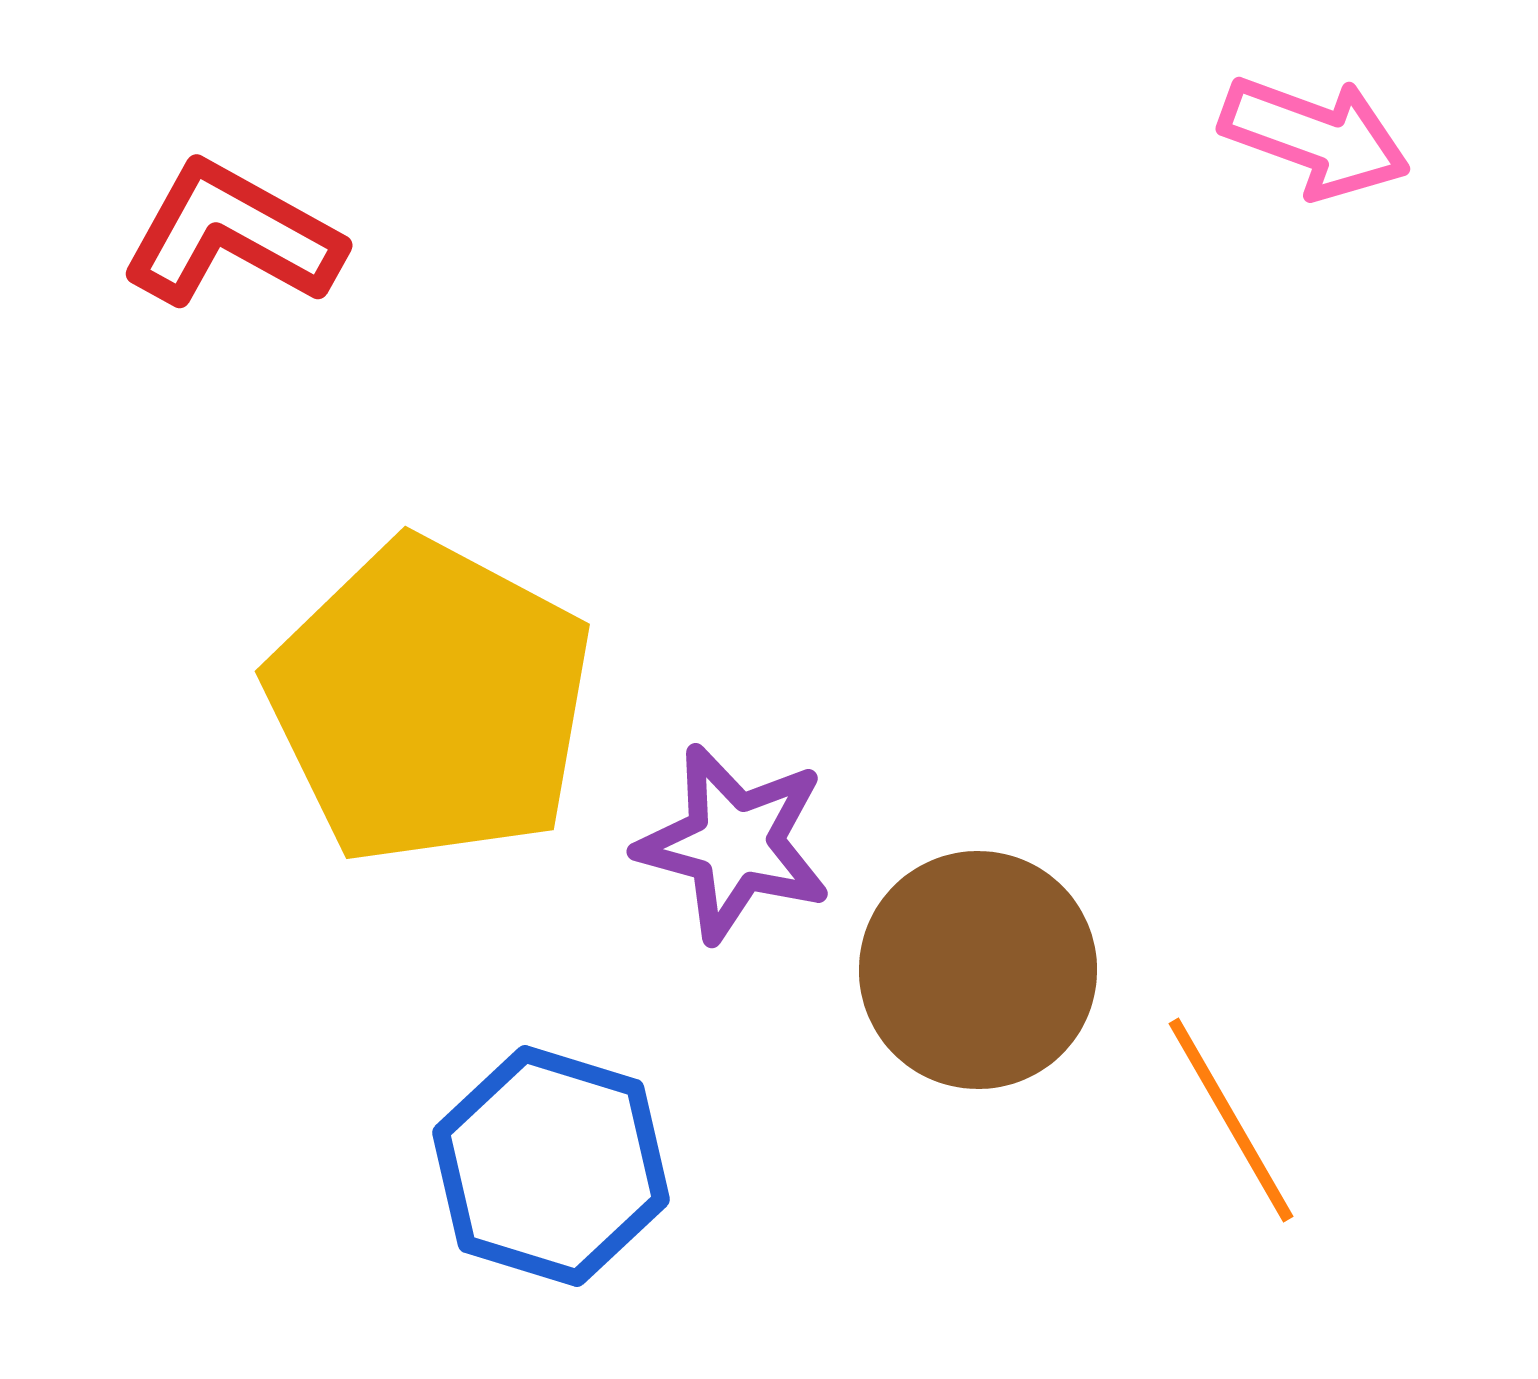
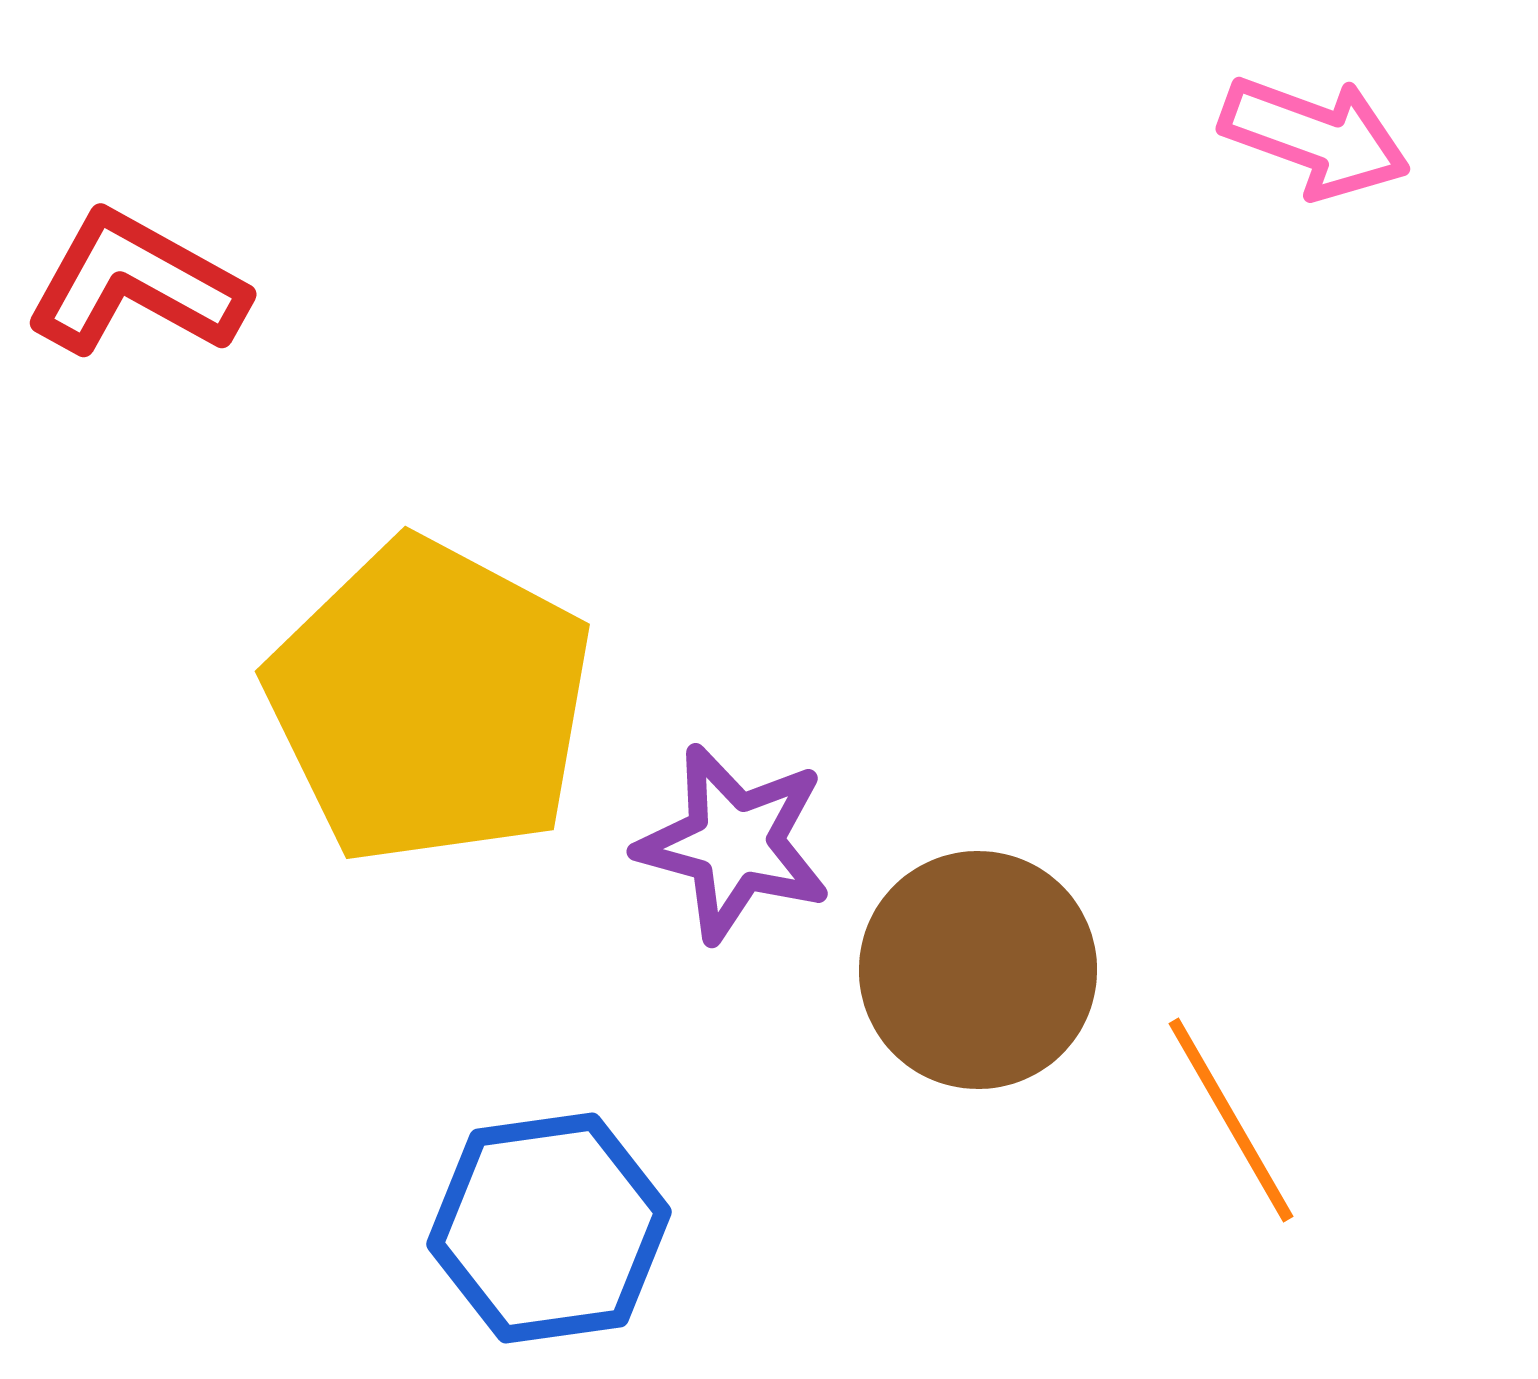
red L-shape: moved 96 px left, 49 px down
blue hexagon: moved 2 px left, 62 px down; rotated 25 degrees counterclockwise
